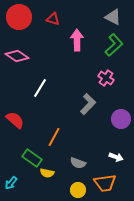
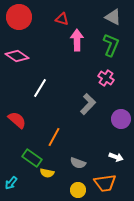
red triangle: moved 9 px right
green L-shape: moved 3 px left; rotated 25 degrees counterclockwise
red semicircle: moved 2 px right
